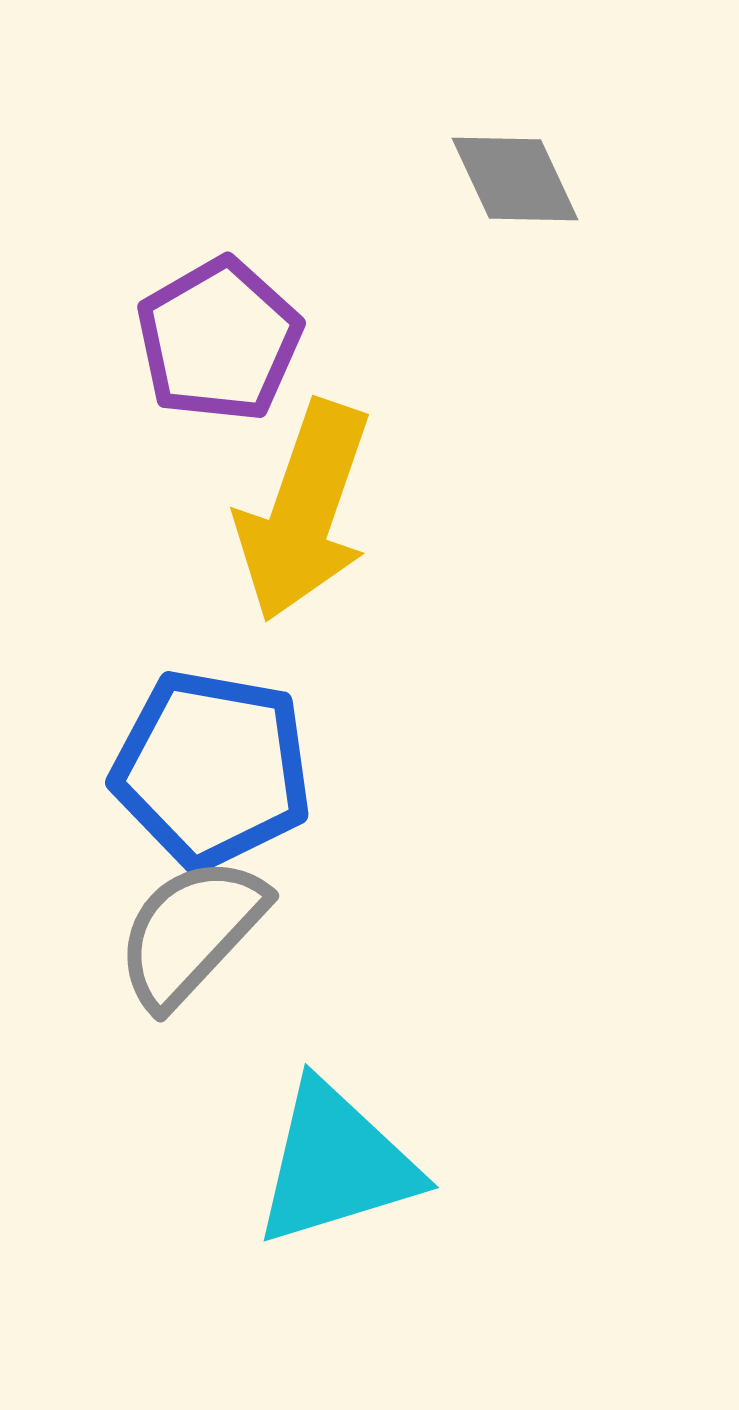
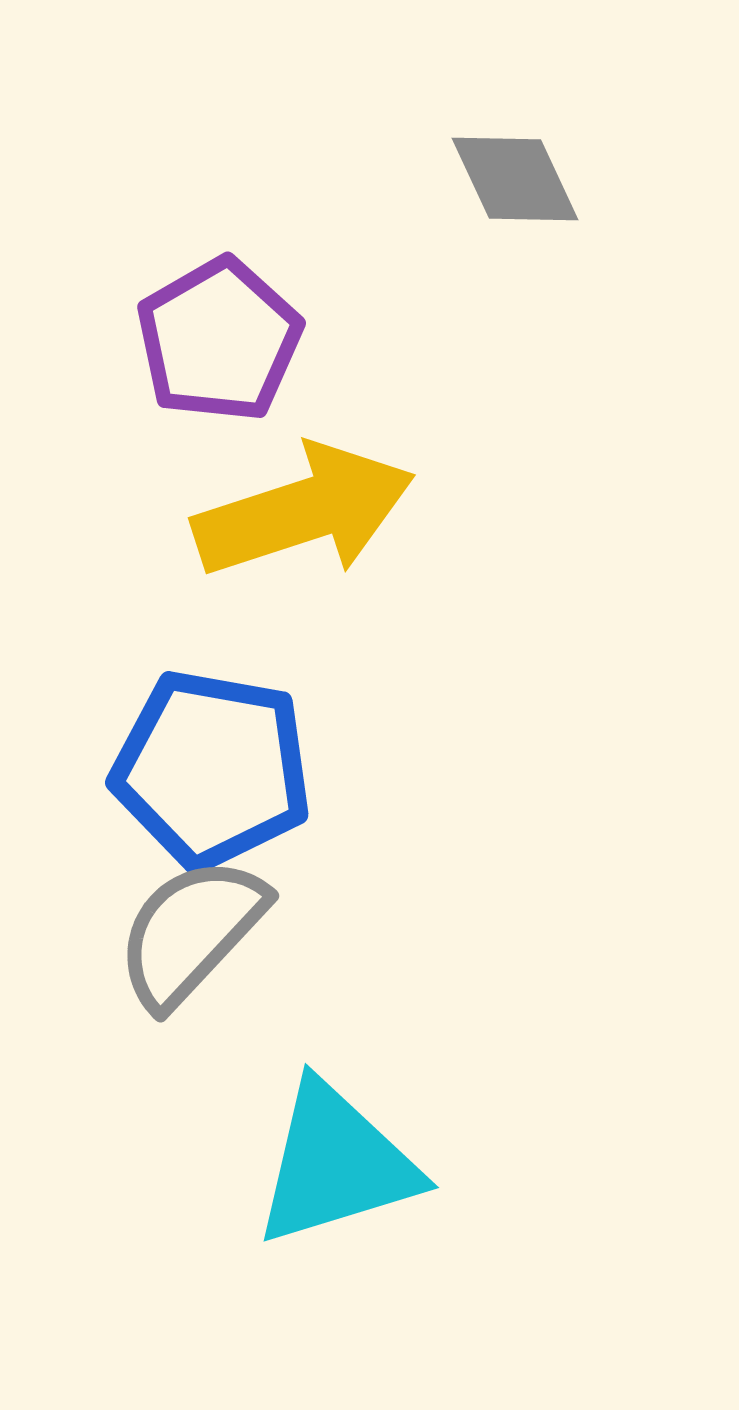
yellow arrow: rotated 127 degrees counterclockwise
